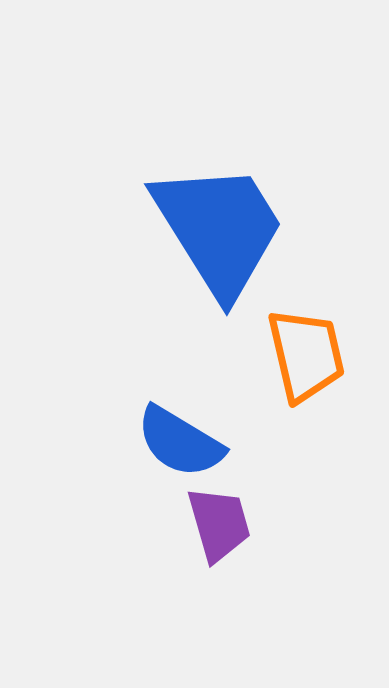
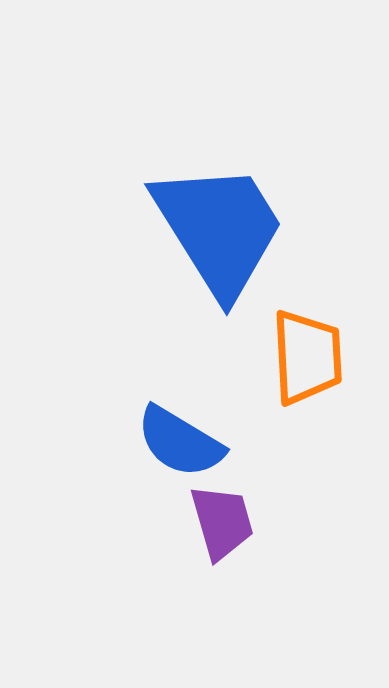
orange trapezoid: moved 1 px right, 2 px down; rotated 10 degrees clockwise
purple trapezoid: moved 3 px right, 2 px up
